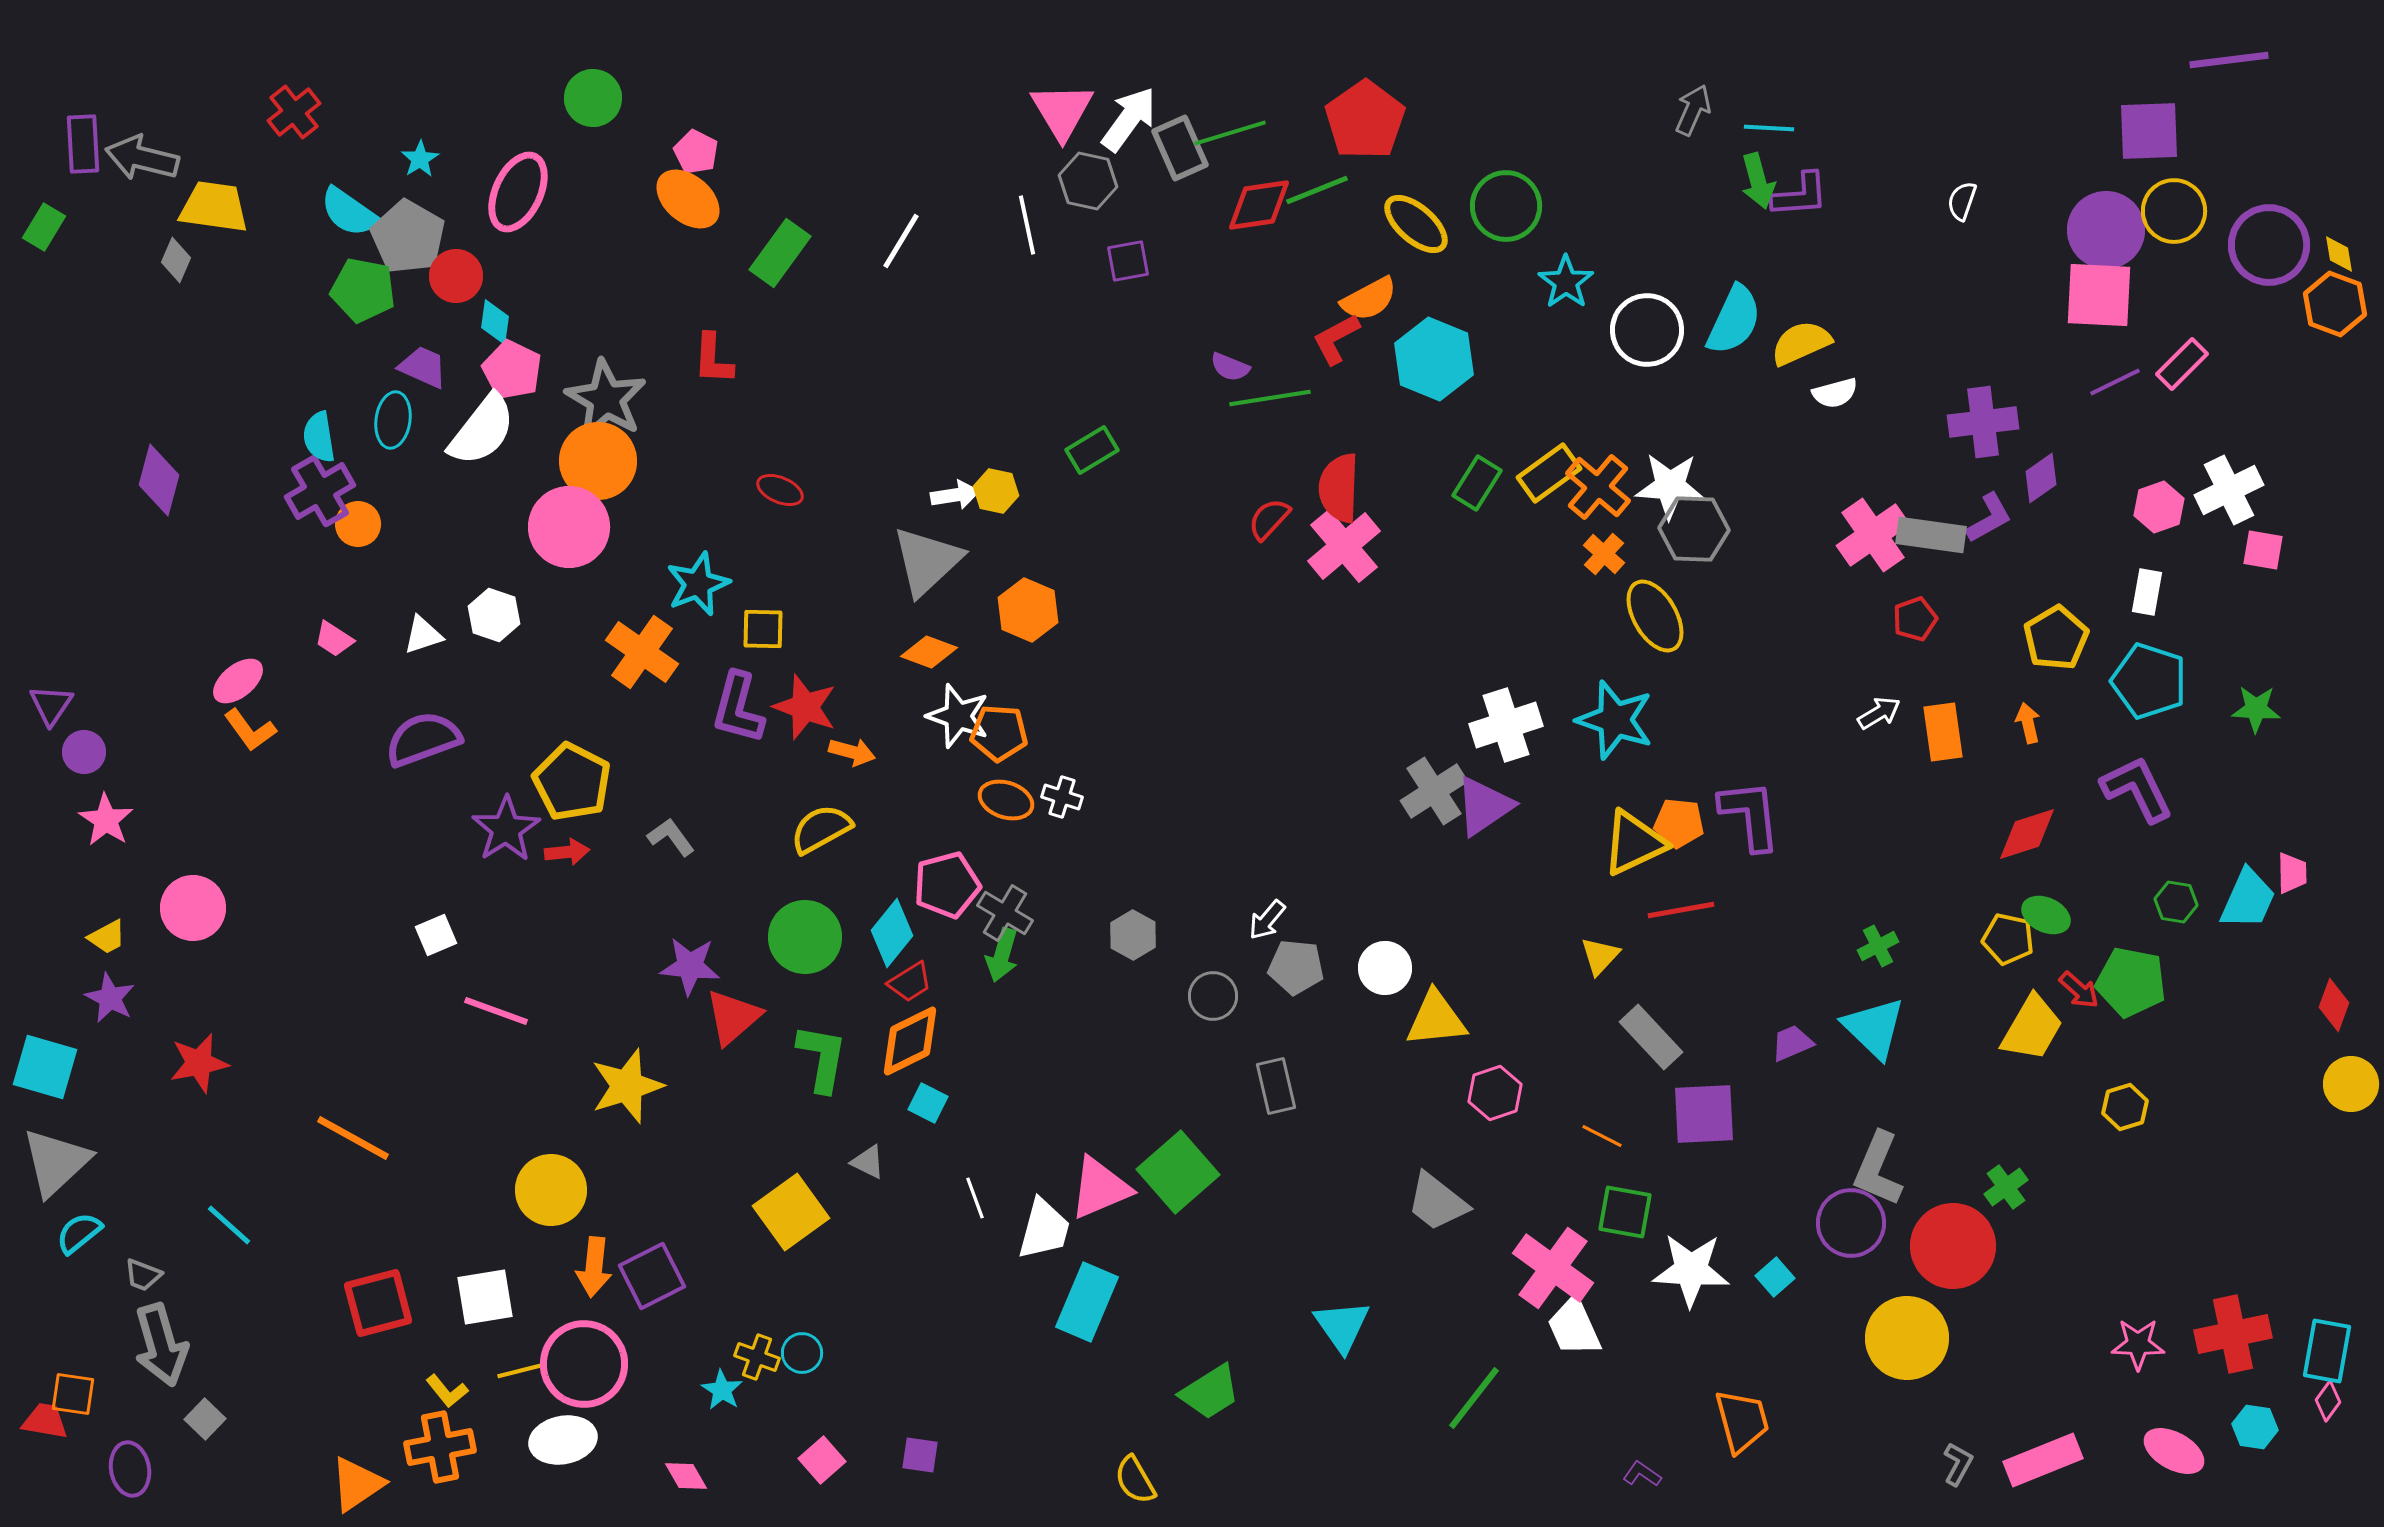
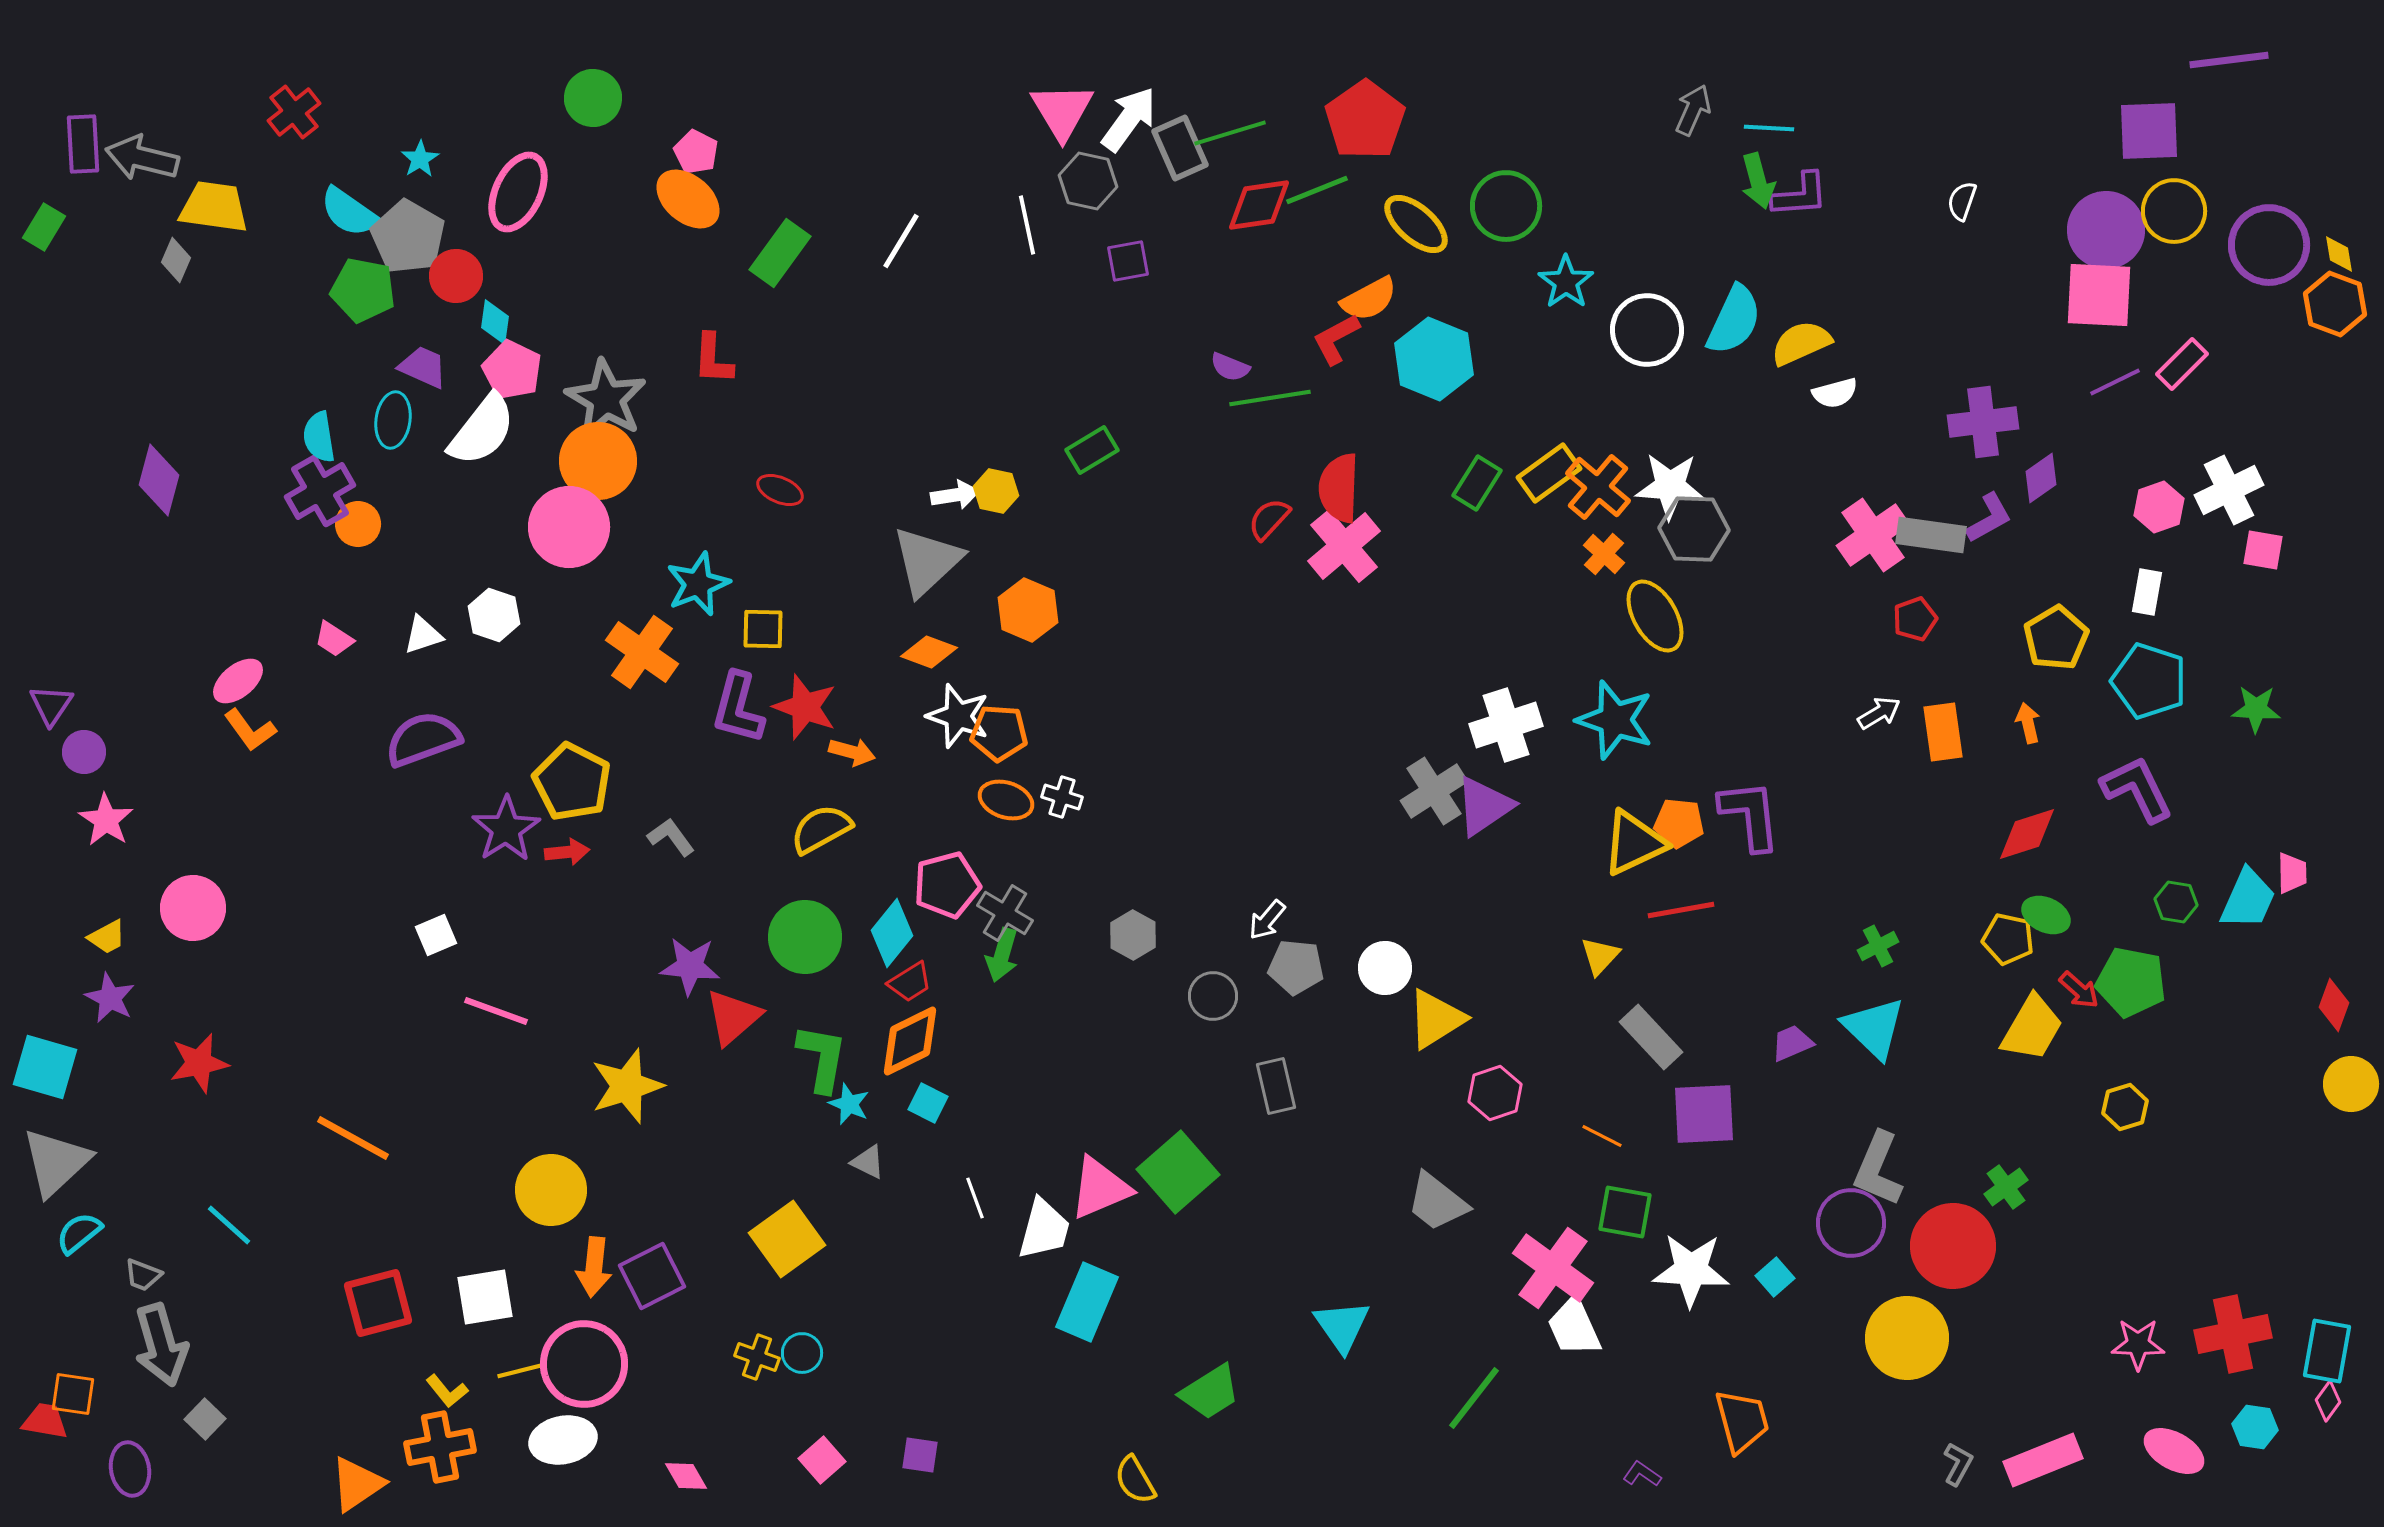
yellow triangle at (1436, 1019): rotated 26 degrees counterclockwise
yellow square at (791, 1212): moved 4 px left, 27 px down
cyan star at (722, 1390): moved 127 px right, 286 px up; rotated 9 degrees counterclockwise
